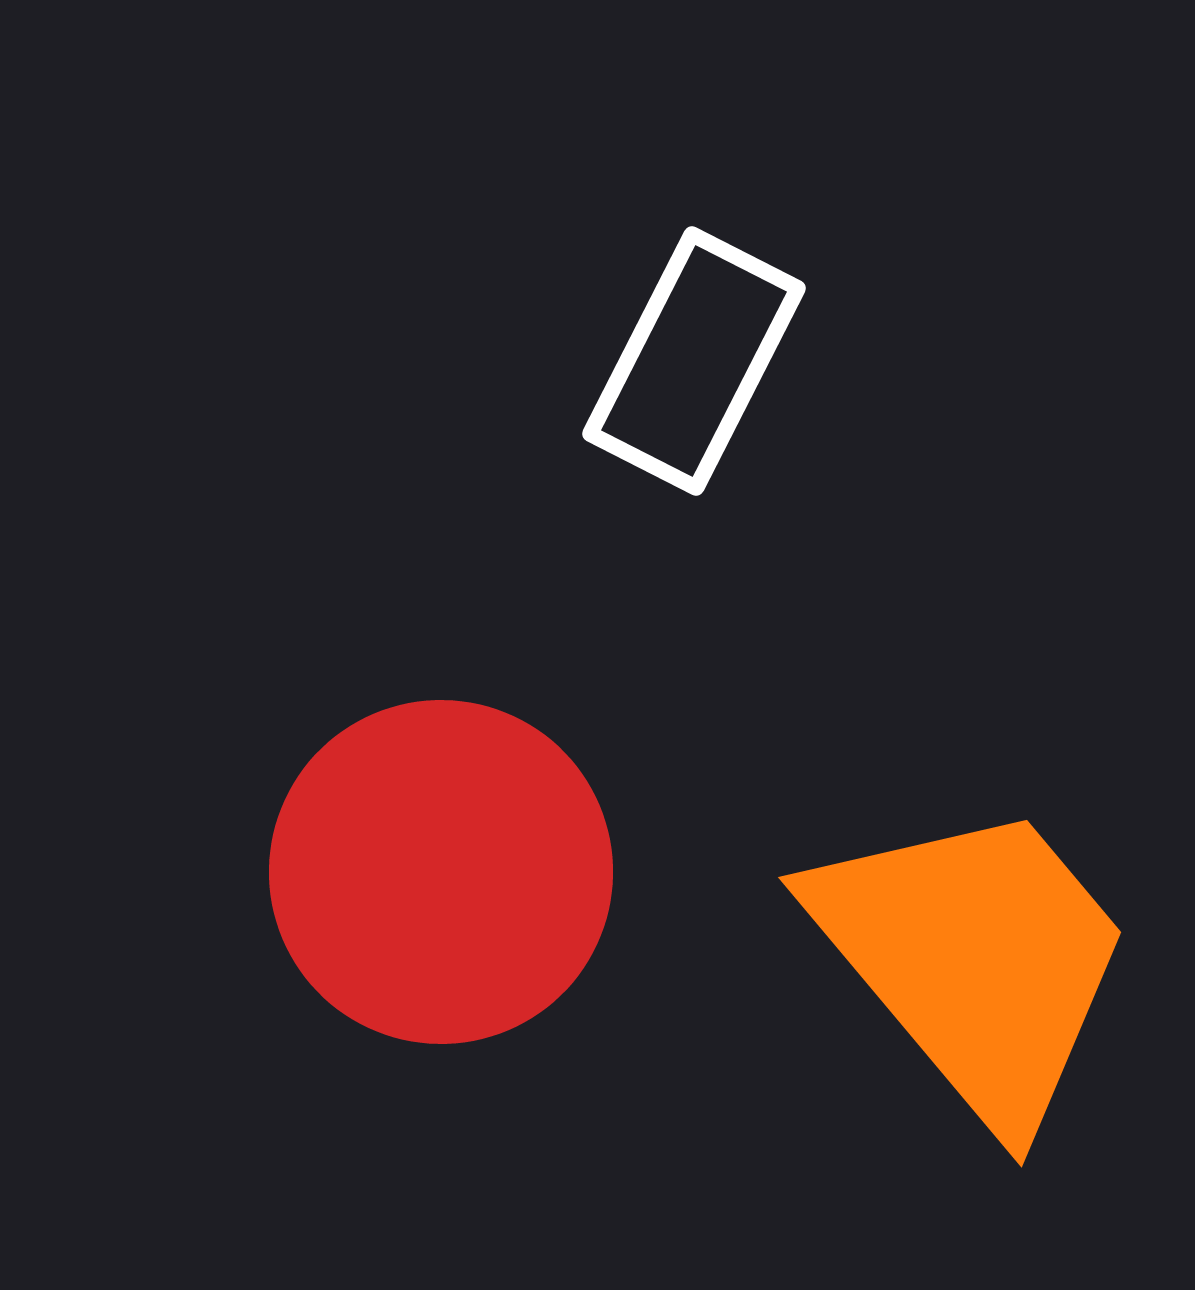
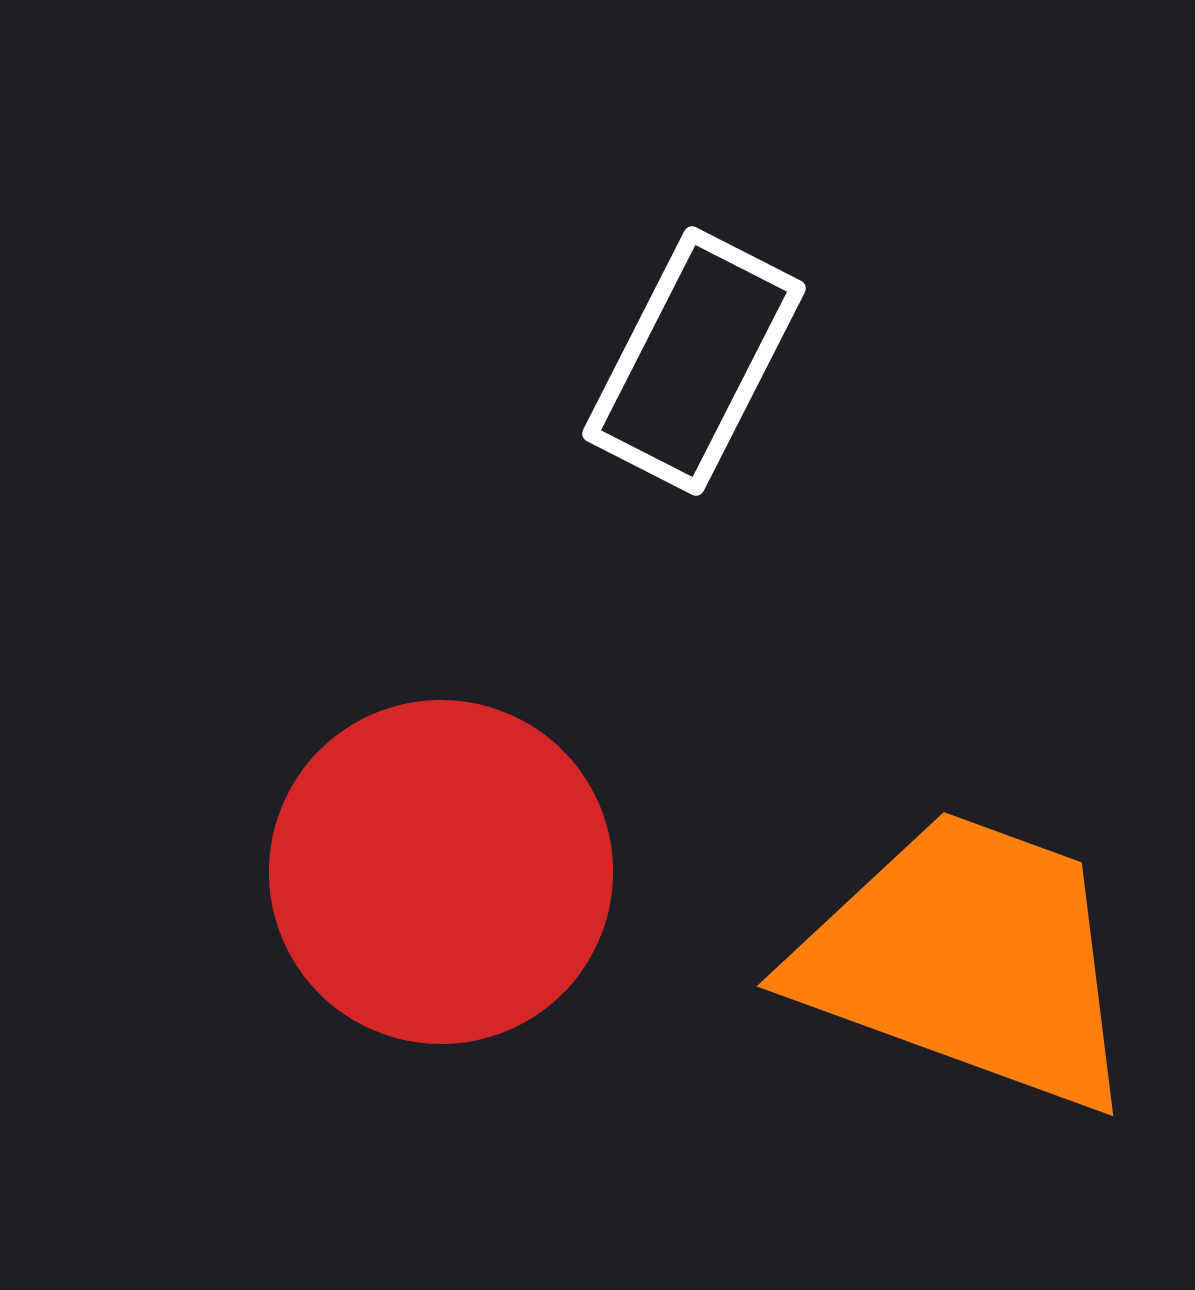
orange trapezoid: moved 6 px left; rotated 30 degrees counterclockwise
